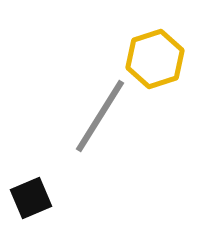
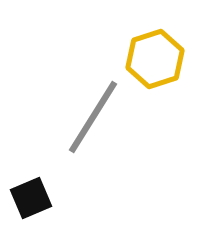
gray line: moved 7 px left, 1 px down
